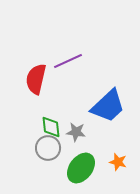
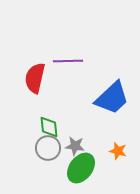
purple line: rotated 24 degrees clockwise
red semicircle: moved 1 px left, 1 px up
blue trapezoid: moved 4 px right, 8 px up
green diamond: moved 2 px left
gray star: moved 1 px left, 14 px down
orange star: moved 11 px up
